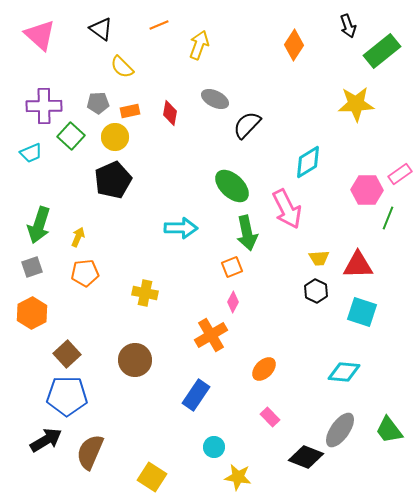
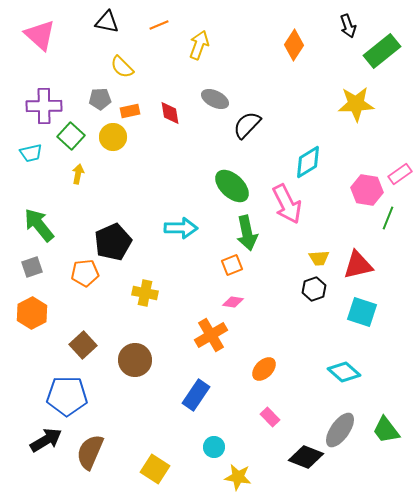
black triangle at (101, 29): moved 6 px right, 7 px up; rotated 25 degrees counterclockwise
gray pentagon at (98, 103): moved 2 px right, 4 px up
red diamond at (170, 113): rotated 20 degrees counterclockwise
yellow circle at (115, 137): moved 2 px left
cyan trapezoid at (31, 153): rotated 10 degrees clockwise
black pentagon at (113, 180): moved 62 px down
pink hexagon at (367, 190): rotated 8 degrees clockwise
pink arrow at (287, 209): moved 5 px up
green arrow at (39, 225): rotated 123 degrees clockwise
yellow arrow at (78, 237): moved 63 px up; rotated 12 degrees counterclockwise
red triangle at (358, 265): rotated 12 degrees counterclockwise
orange square at (232, 267): moved 2 px up
black hexagon at (316, 291): moved 2 px left, 2 px up; rotated 15 degrees clockwise
pink diamond at (233, 302): rotated 70 degrees clockwise
brown square at (67, 354): moved 16 px right, 9 px up
cyan diamond at (344, 372): rotated 36 degrees clockwise
green trapezoid at (389, 430): moved 3 px left
yellow square at (152, 477): moved 3 px right, 8 px up
